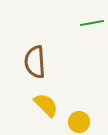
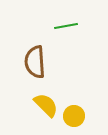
green line: moved 26 px left, 3 px down
yellow circle: moved 5 px left, 6 px up
